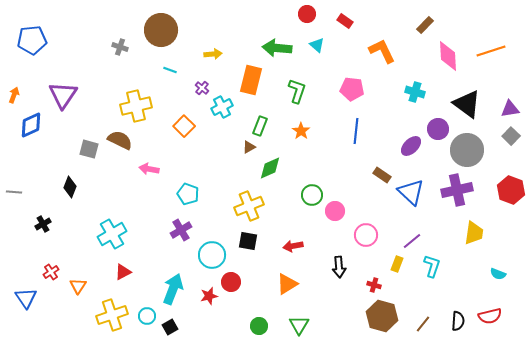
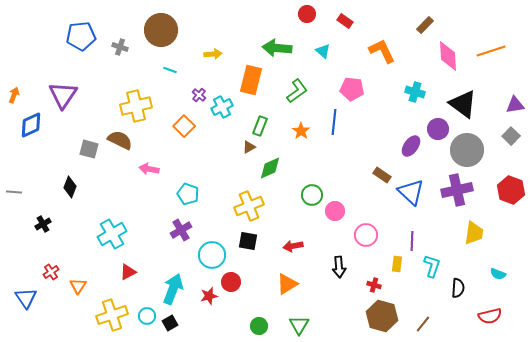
blue pentagon at (32, 40): moved 49 px right, 4 px up
cyan triangle at (317, 45): moved 6 px right, 6 px down
purple cross at (202, 88): moved 3 px left, 7 px down
green L-shape at (297, 91): rotated 35 degrees clockwise
black triangle at (467, 104): moved 4 px left
purple triangle at (510, 109): moved 5 px right, 4 px up
blue line at (356, 131): moved 22 px left, 9 px up
purple ellipse at (411, 146): rotated 10 degrees counterclockwise
purple line at (412, 241): rotated 48 degrees counterclockwise
yellow rectangle at (397, 264): rotated 14 degrees counterclockwise
red triangle at (123, 272): moved 5 px right
black semicircle at (458, 321): moved 33 px up
black square at (170, 327): moved 4 px up
